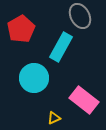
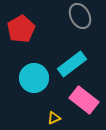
cyan rectangle: moved 11 px right, 17 px down; rotated 24 degrees clockwise
